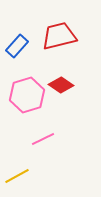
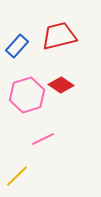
yellow line: rotated 15 degrees counterclockwise
